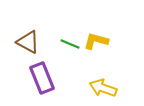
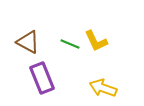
yellow L-shape: rotated 130 degrees counterclockwise
